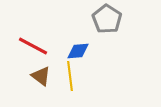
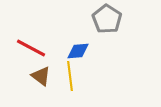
red line: moved 2 px left, 2 px down
